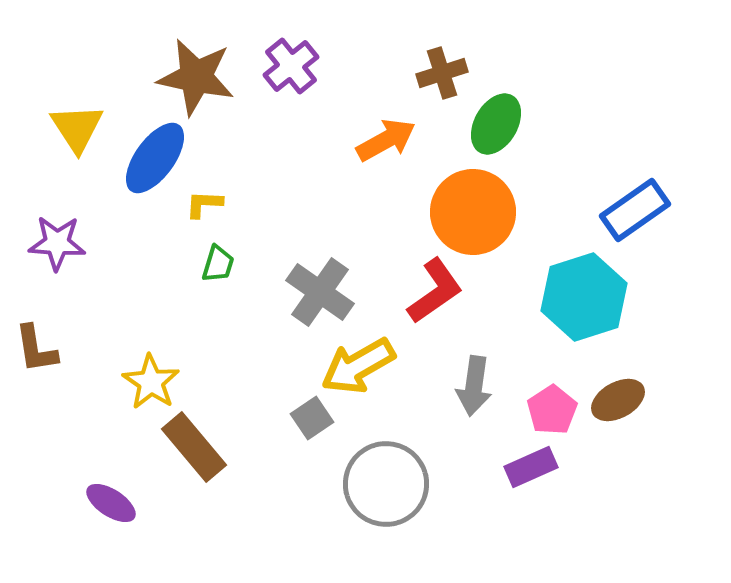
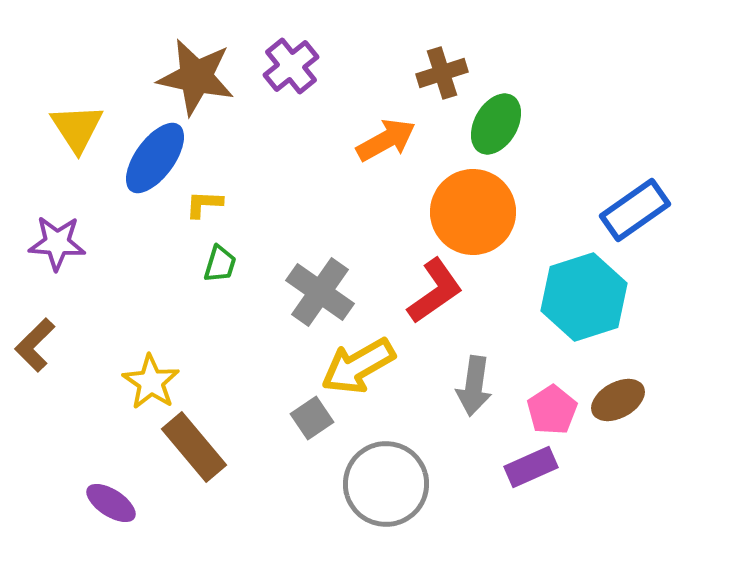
green trapezoid: moved 2 px right
brown L-shape: moved 1 px left, 4 px up; rotated 54 degrees clockwise
